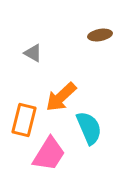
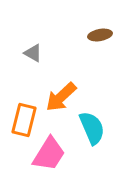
cyan semicircle: moved 3 px right
